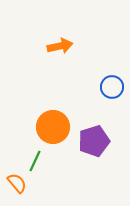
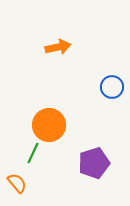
orange arrow: moved 2 px left, 1 px down
orange circle: moved 4 px left, 2 px up
purple pentagon: moved 22 px down
green line: moved 2 px left, 8 px up
